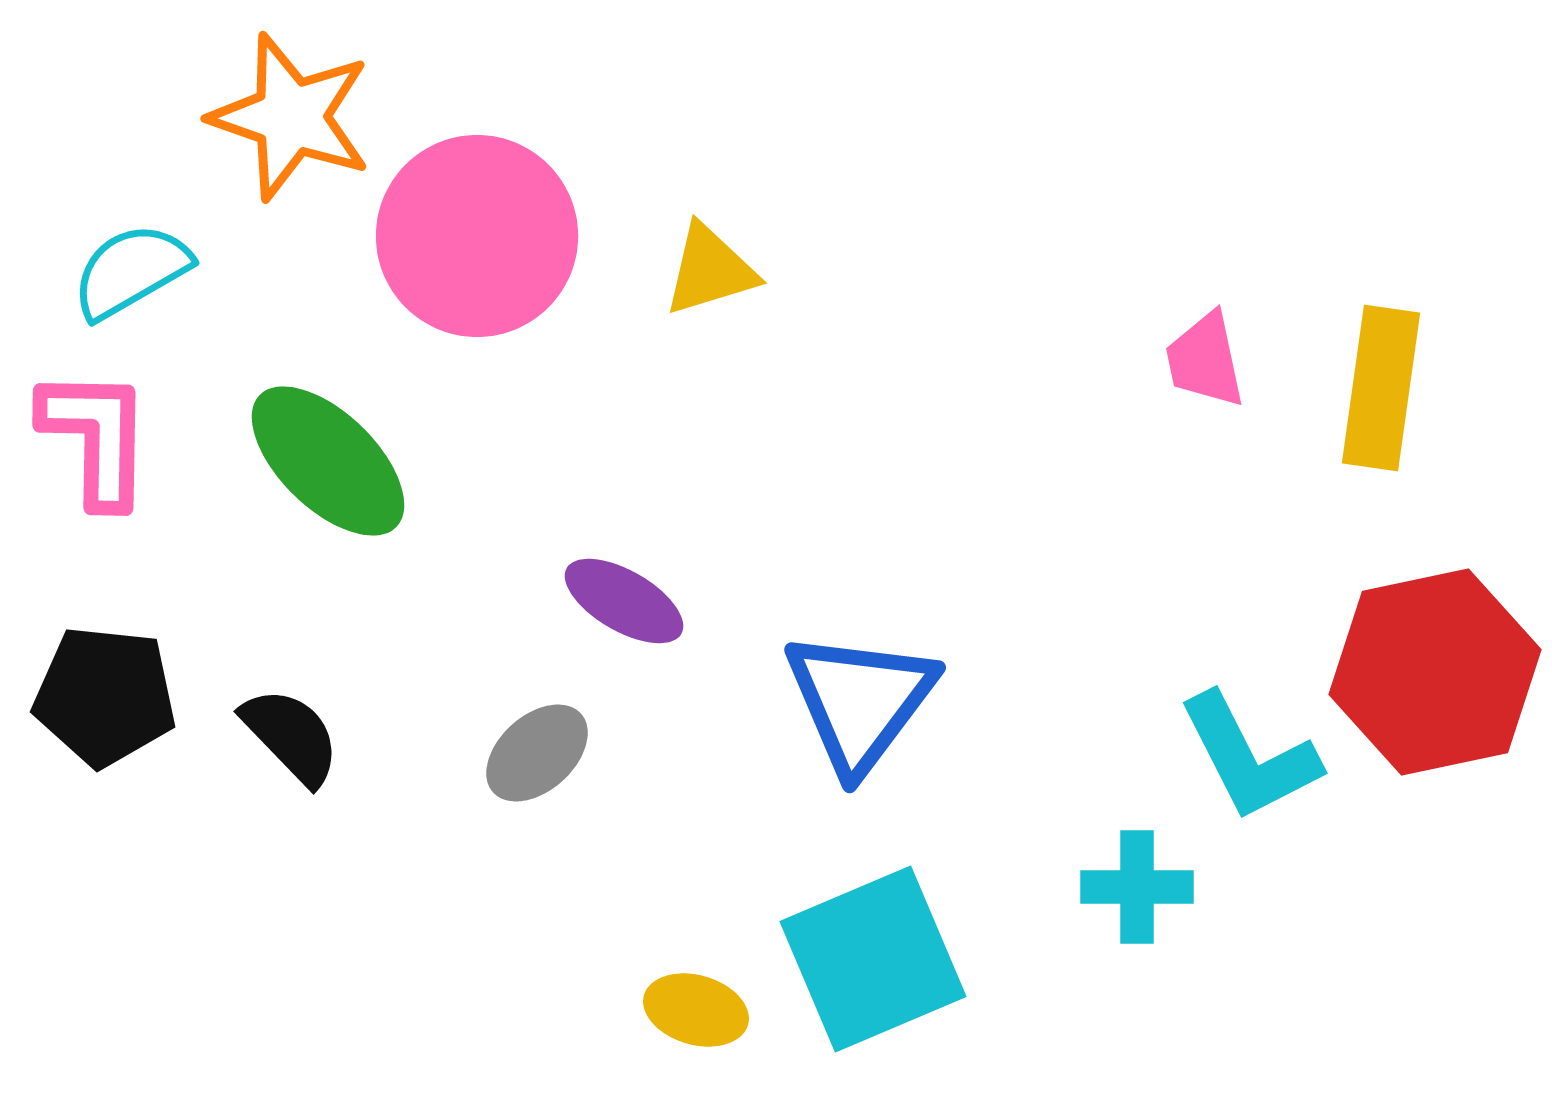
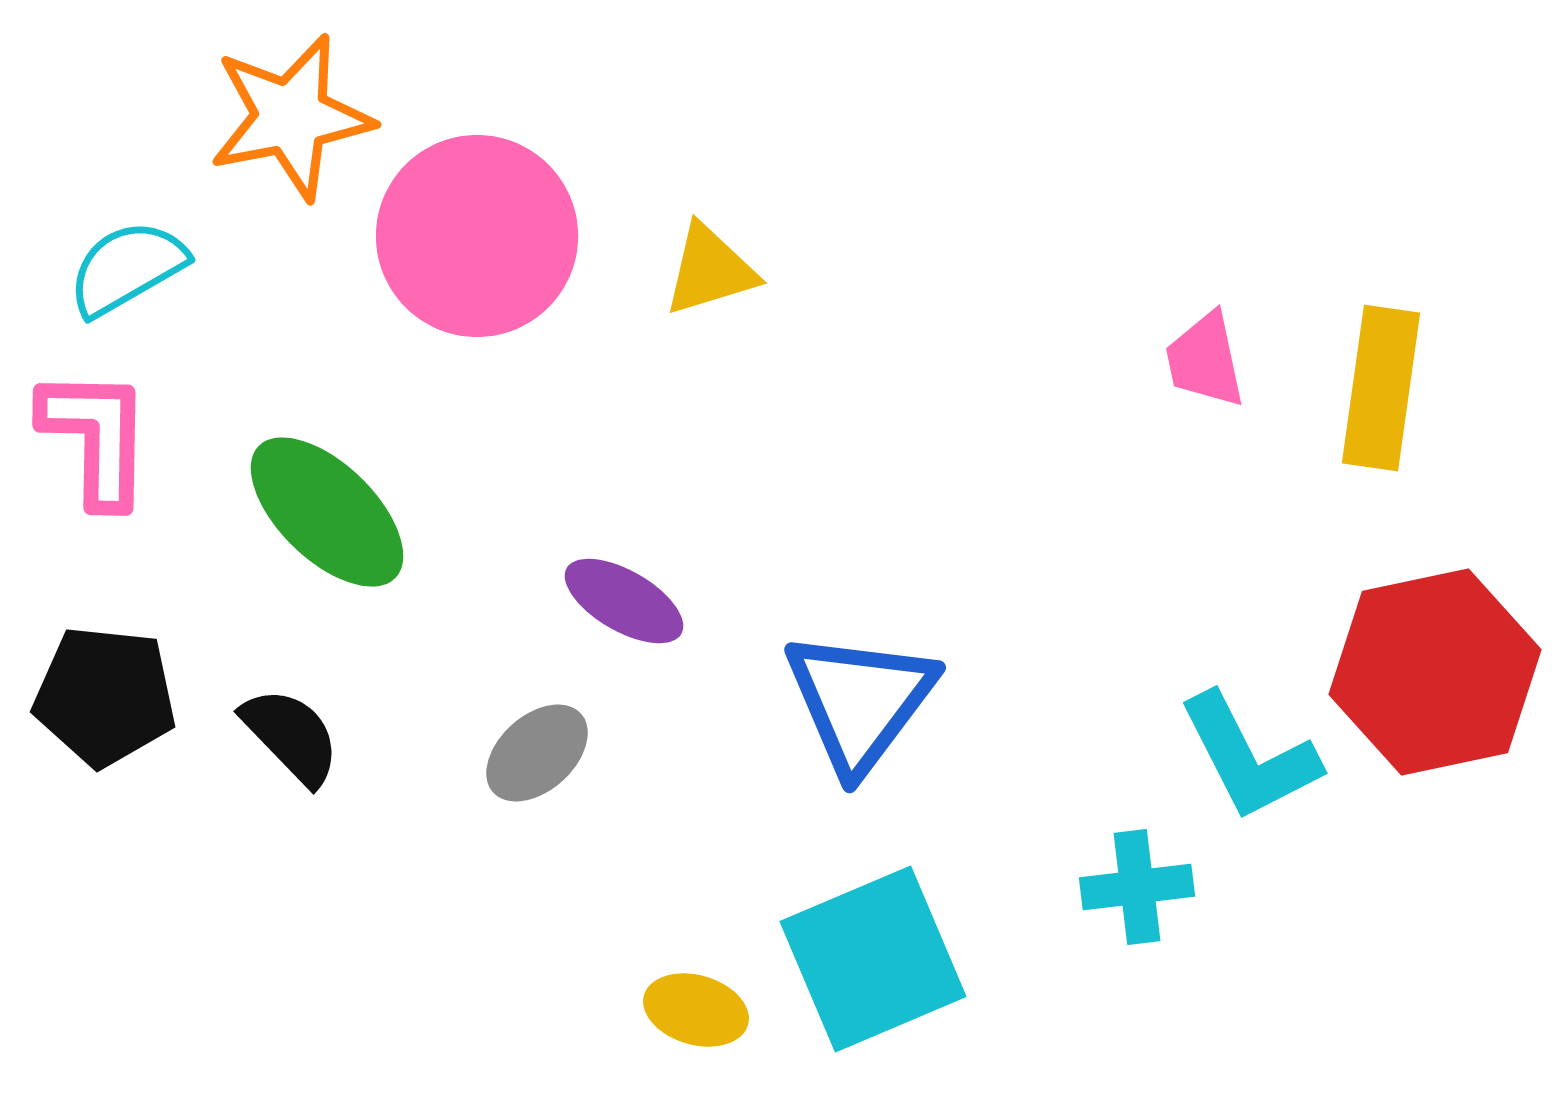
orange star: rotated 30 degrees counterclockwise
cyan semicircle: moved 4 px left, 3 px up
green ellipse: moved 1 px left, 51 px down
cyan cross: rotated 7 degrees counterclockwise
